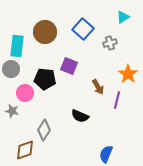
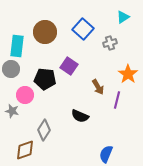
purple square: rotated 12 degrees clockwise
pink circle: moved 2 px down
